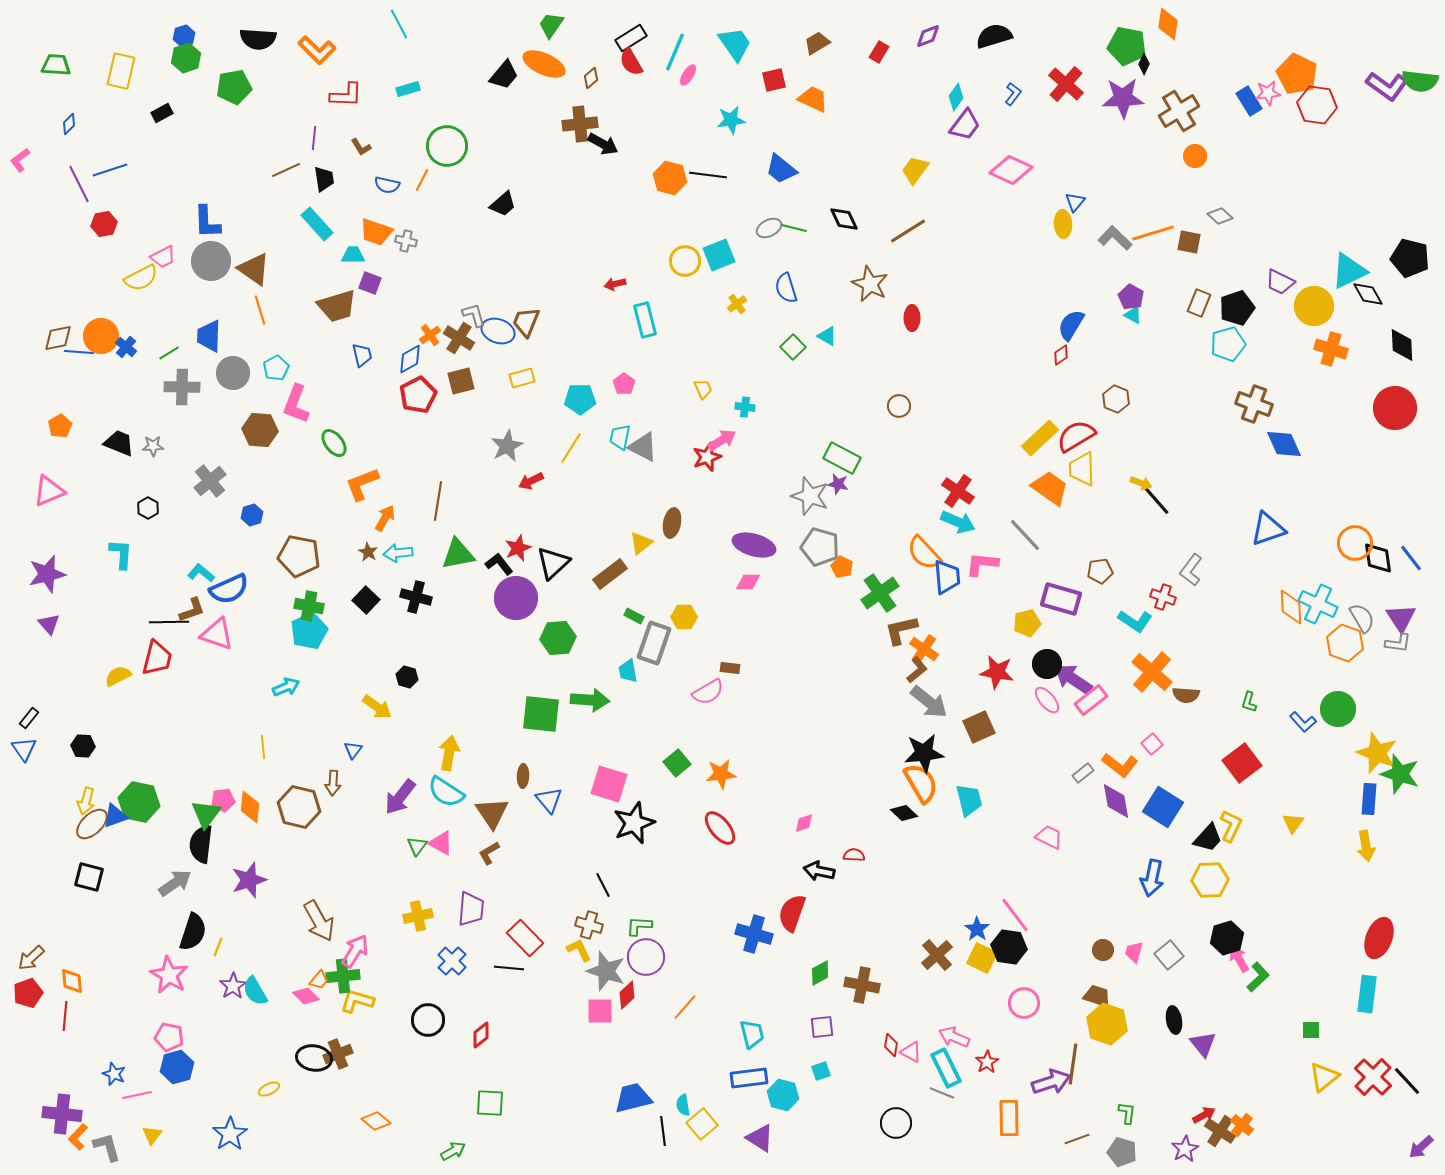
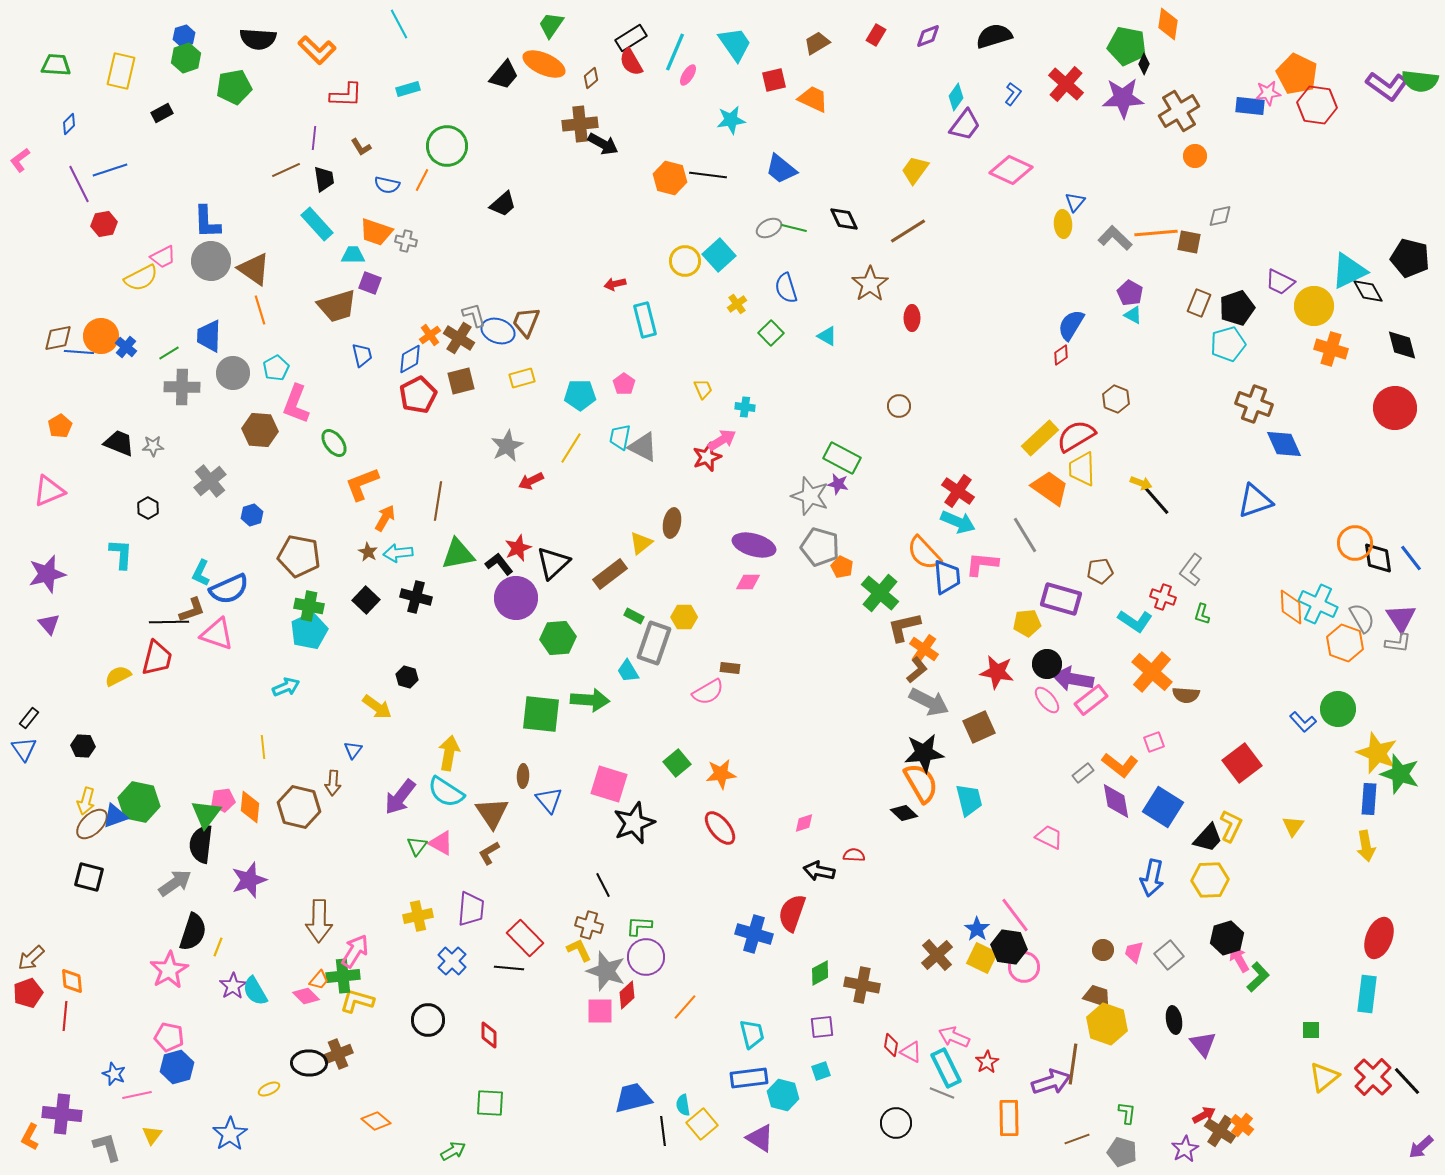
red rectangle at (879, 52): moved 3 px left, 17 px up
blue rectangle at (1249, 101): moved 1 px right, 5 px down; rotated 52 degrees counterclockwise
gray diamond at (1220, 216): rotated 55 degrees counterclockwise
orange line at (1153, 233): moved 3 px right; rotated 12 degrees clockwise
cyan square at (719, 255): rotated 20 degrees counterclockwise
brown star at (870, 284): rotated 12 degrees clockwise
black diamond at (1368, 294): moved 3 px up
purple pentagon at (1131, 297): moved 1 px left, 4 px up
black diamond at (1402, 345): rotated 12 degrees counterclockwise
green square at (793, 347): moved 22 px left, 14 px up
cyan pentagon at (580, 399): moved 4 px up
blue triangle at (1268, 529): moved 13 px left, 28 px up
gray line at (1025, 535): rotated 12 degrees clockwise
cyan L-shape at (201, 573): rotated 104 degrees counterclockwise
green cross at (880, 593): rotated 15 degrees counterclockwise
yellow pentagon at (1027, 623): rotated 8 degrees clockwise
brown L-shape at (901, 630): moved 3 px right, 3 px up
cyan trapezoid at (628, 671): rotated 20 degrees counterclockwise
purple arrow at (1073, 679): rotated 24 degrees counterclockwise
gray arrow at (929, 702): rotated 12 degrees counterclockwise
green L-shape at (1249, 702): moved 47 px left, 88 px up
pink square at (1152, 744): moved 2 px right, 2 px up; rotated 20 degrees clockwise
yellow triangle at (1293, 823): moved 3 px down
brown arrow at (319, 921): rotated 30 degrees clockwise
pink star at (169, 975): moved 5 px up; rotated 12 degrees clockwise
pink circle at (1024, 1003): moved 36 px up
red diamond at (481, 1035): moved 8 px right; rotated 52 degrees counterclockwise
black ellipse at (314, 1058): moved 5 px left, 5 px down; rotated 8 degrees counterclockwise
orange L-shape at (78, 1137): moved 48 px left; rotated 16 degrees counterclockwise
